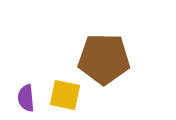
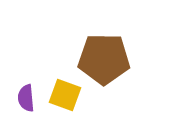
yellow square: rotated 8 degrees clockwise
